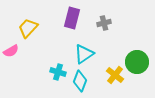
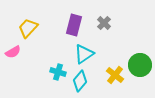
purple rectangle: moved 2 px right, 7 px down
gray cross: rotated 32 degrees counterclockwise
pink semicircle: moved 2 px right, 1 px down
green circle: moved 3 px right, 3 px down
cyan diamond: rotated 20 degrees clockwise
